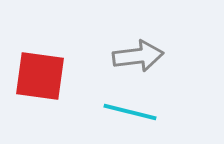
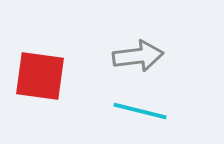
cyan line: moved 10 px right, 1 px up
